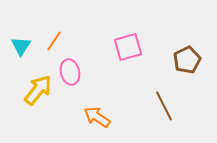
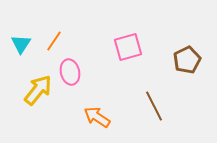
cyan triangle: moved 2 px up
brown line: moved 10 px left
